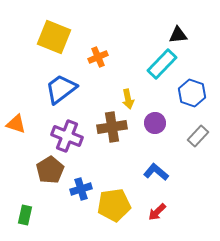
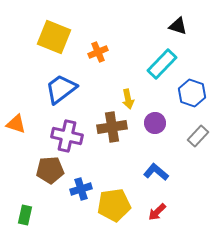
black triangle: moved 9 px up; rotated 24 degrees clockwise
orange cross: moved 5 px up
purple cross: rotated 8 degrees counterclockwise
brown pentagon: rotated 28 degrees clockwise
